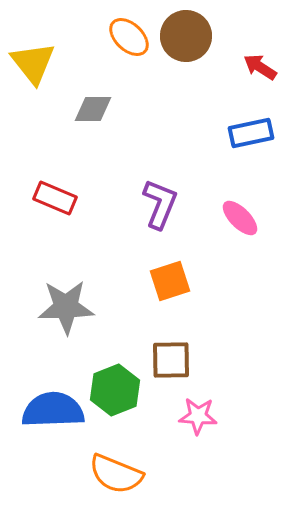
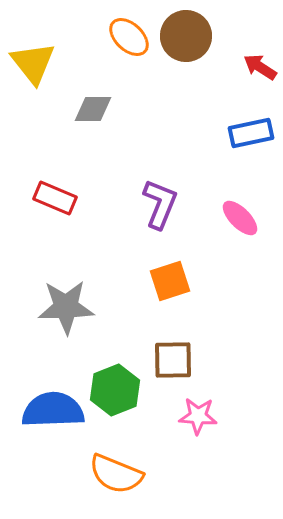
brown square: moved 2 px right
